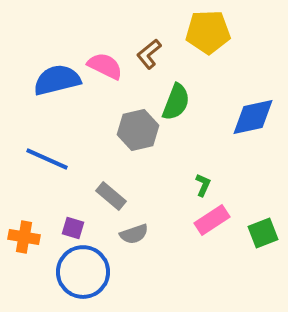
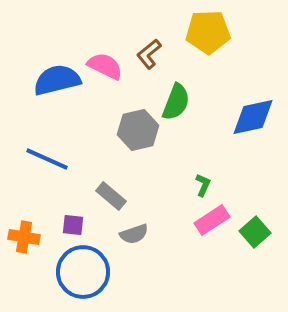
purple square: moved 3 px up; rotated 10 degrees counterclockwise
green square: moved 8 px left, 1 px up; rotated 20 degrees counterclockwise
